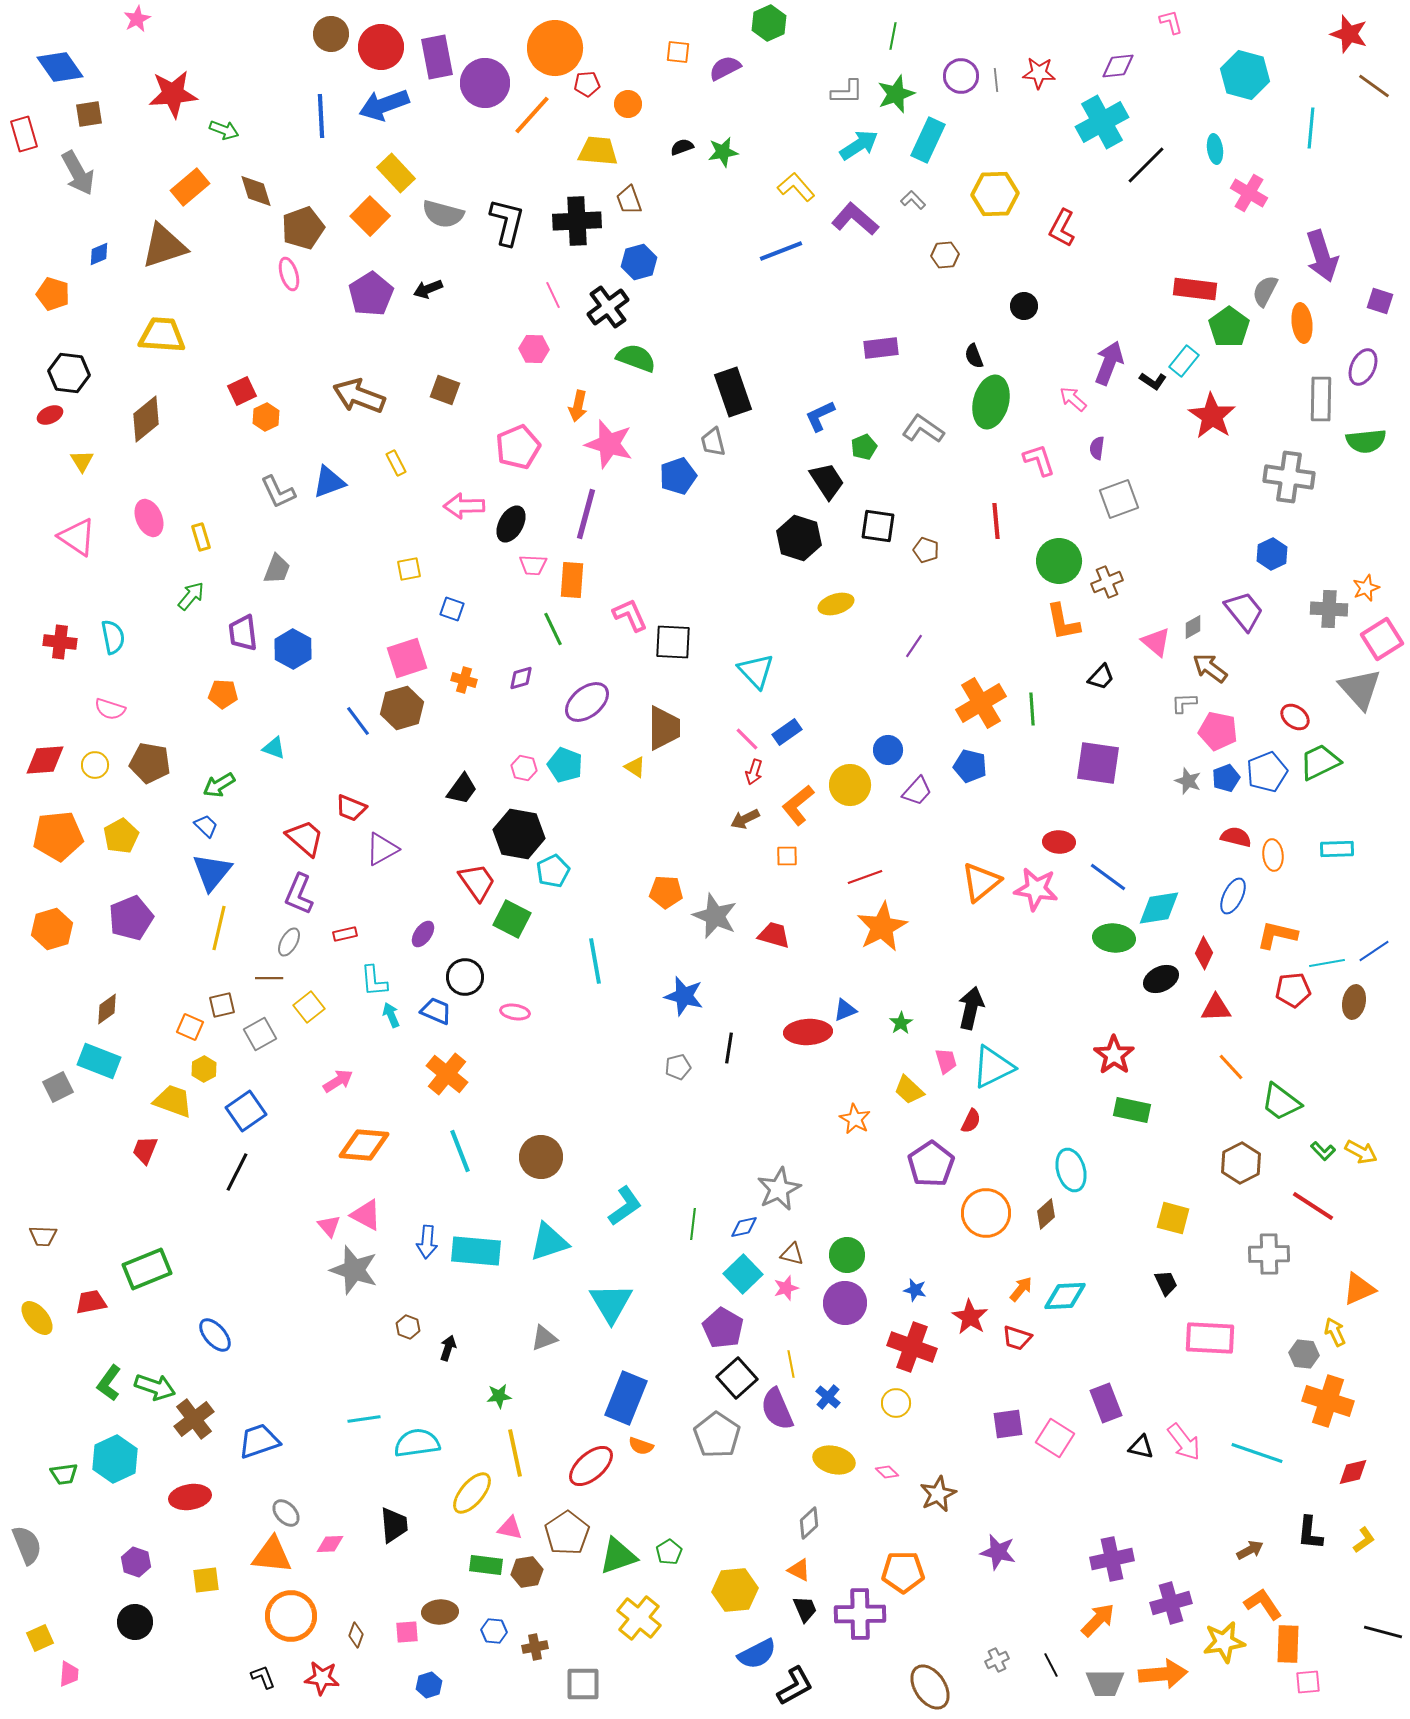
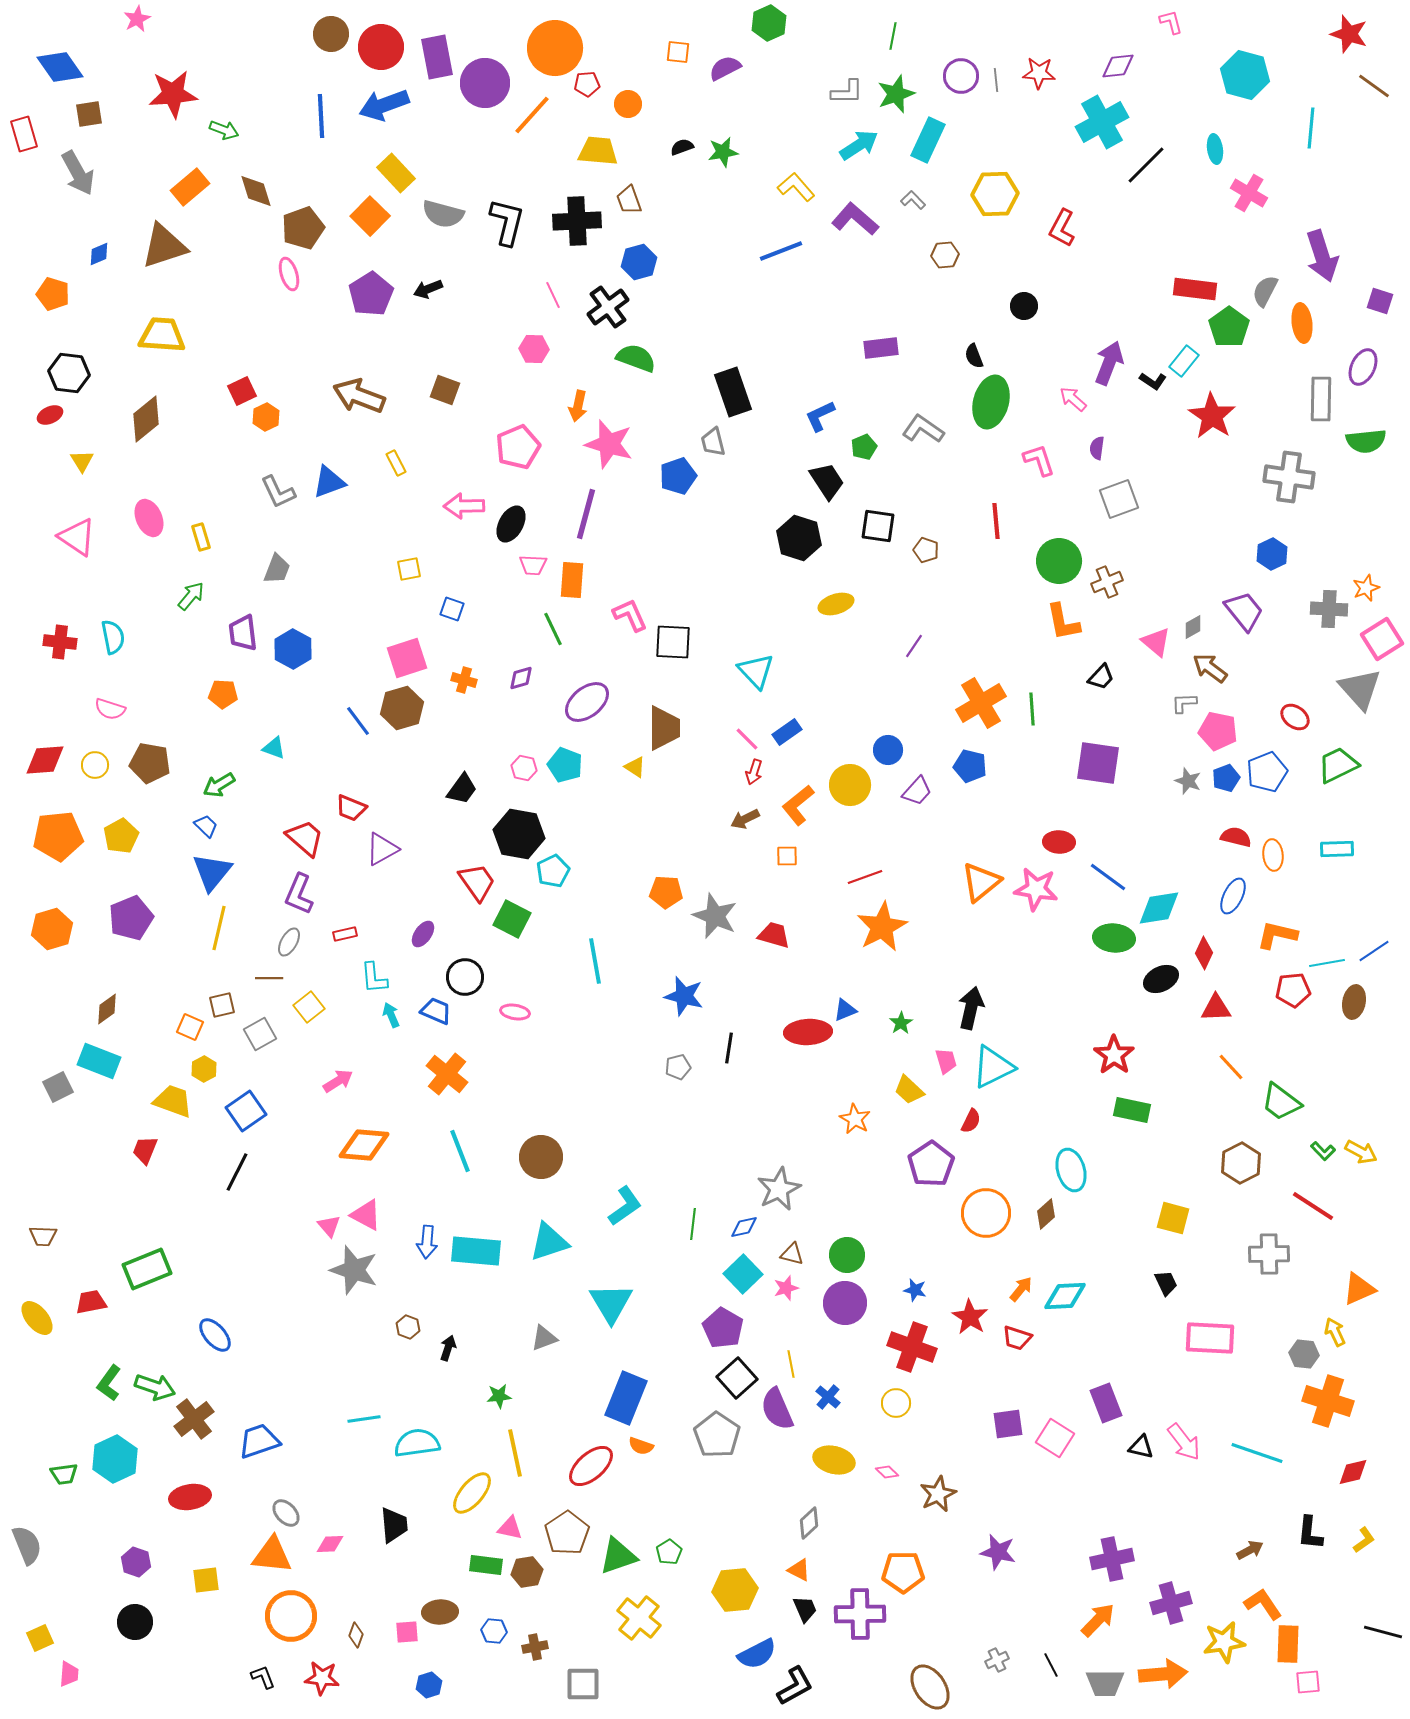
green trapezoid at (1320, 762): moved 18 px right, 3 px down
cyan L-shape at (374, 981): moved 3 px up
